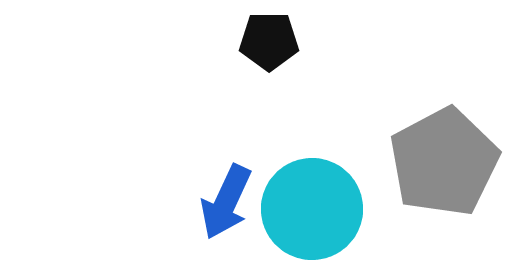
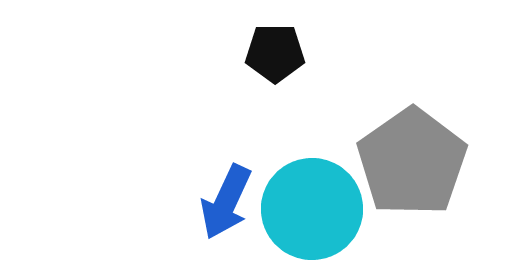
black pentagon: moved 6 px right, 12 px down
gray pentagon: moved 32 px left; rotated 7 degrees counterclockwise
